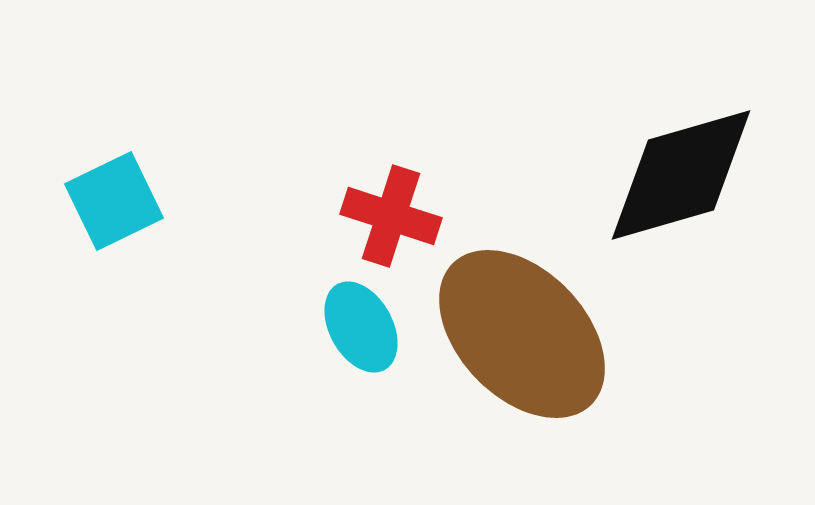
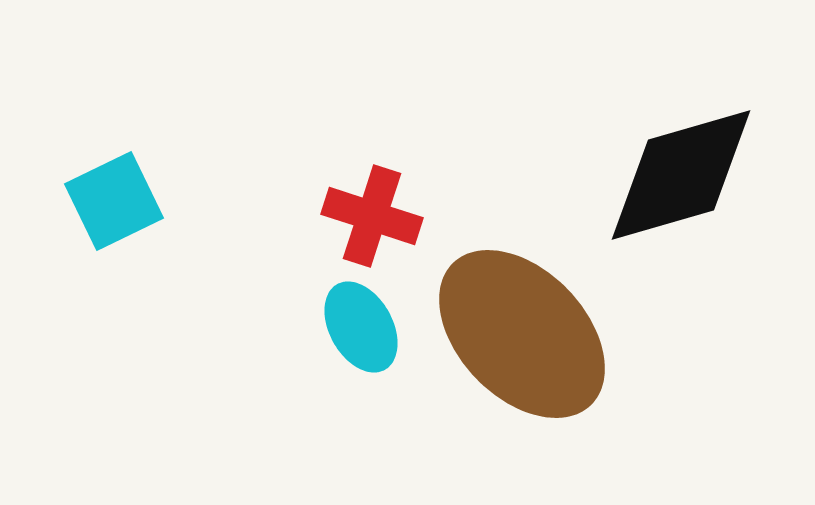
red cross: moved 19 px left
